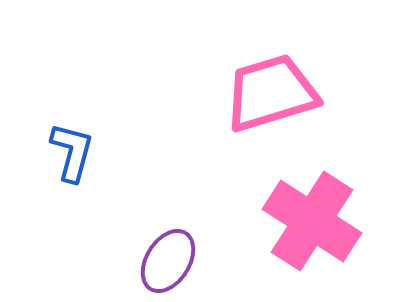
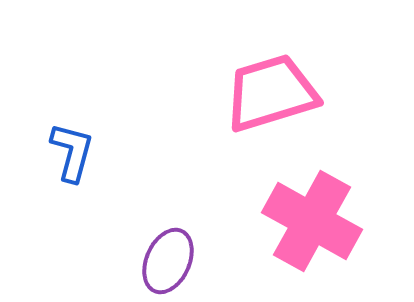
pink cross: rotated 4 degrees counterclockwise
purple ellipse: rotated 8 degrees counterclockwise
